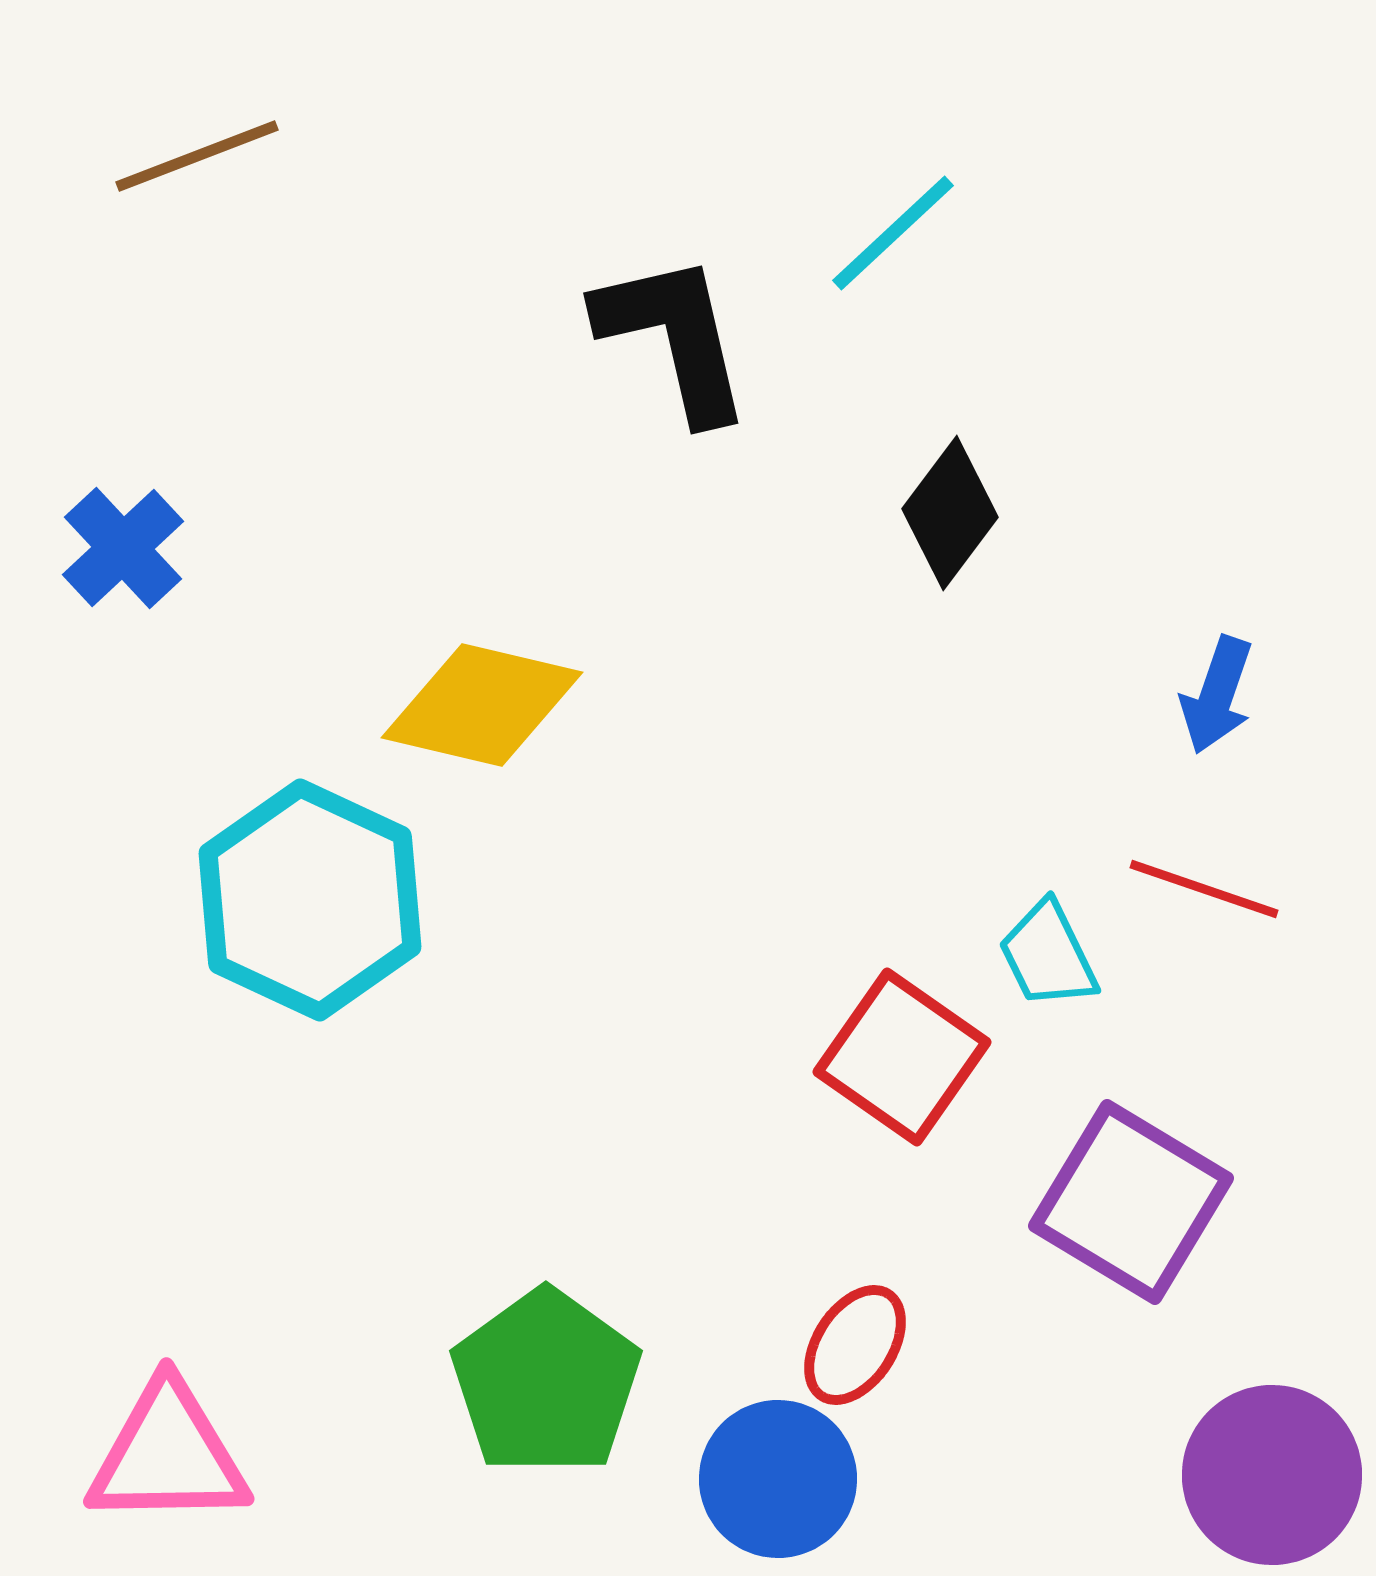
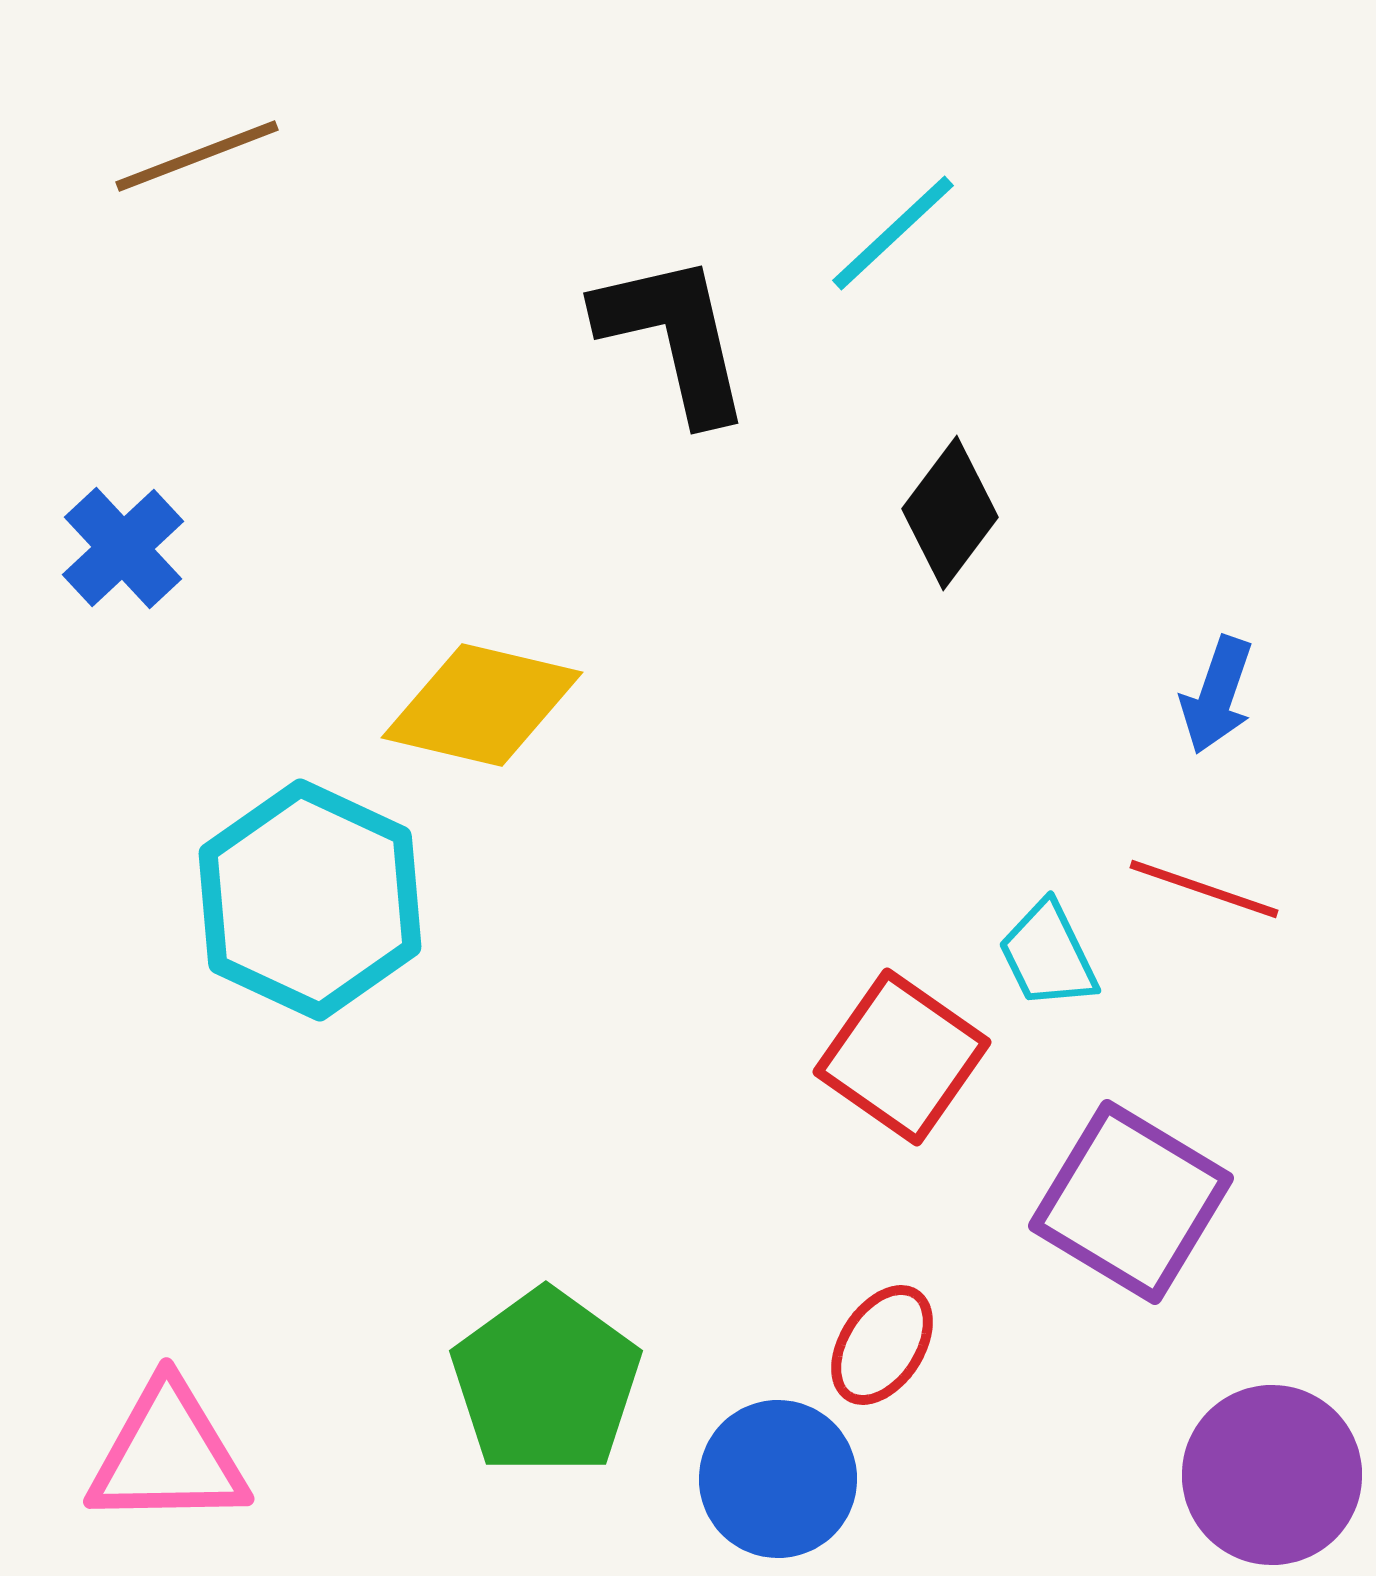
red ellipse: moved 27 px right
